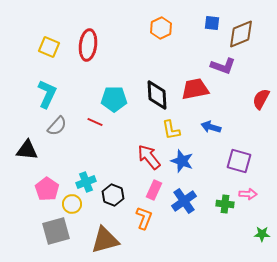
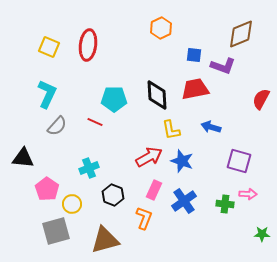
blue square: moved 18 px left, 32 px down
black triangle: moved 4 px left, 8 px down
red arrow: rotated 100 degrees clockwise
cyan cross: moved 3 px right, 14 px up
